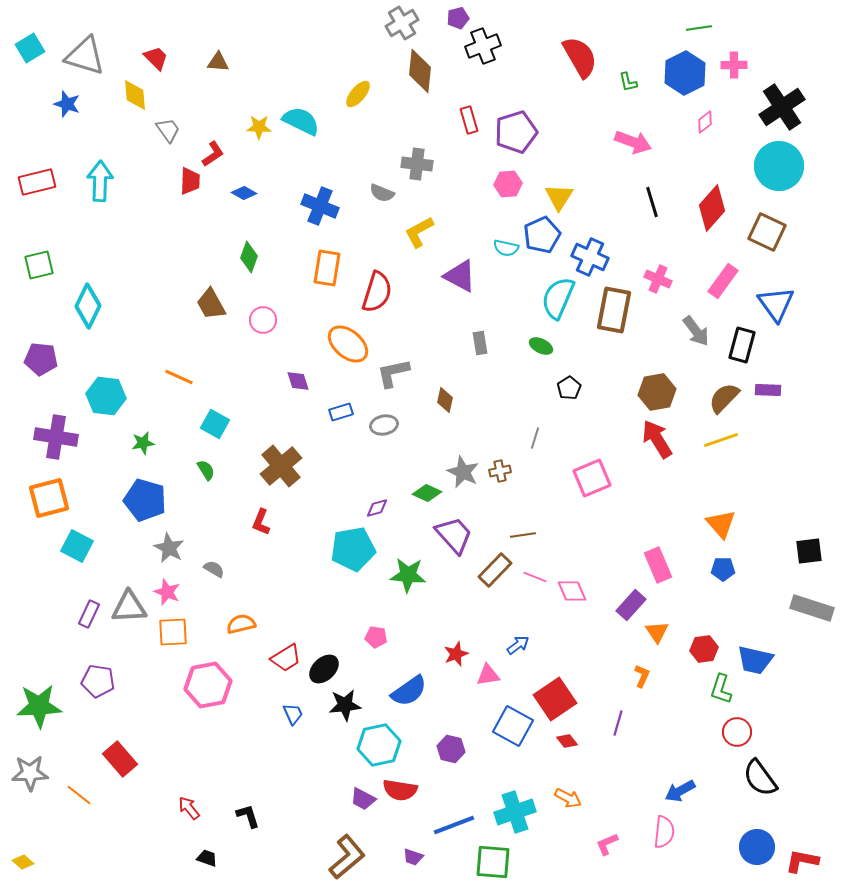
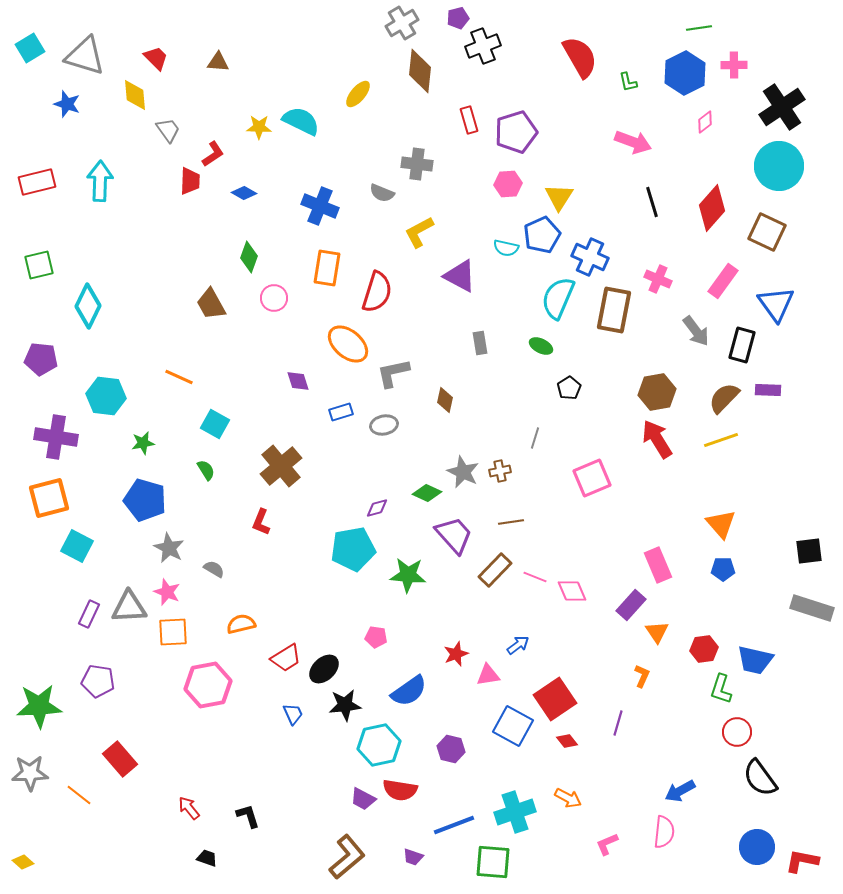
pink circle at (263, 320): moved 11 px right, 22 px up
brown line at (523, 535): moved 12 px left, 13 px up
